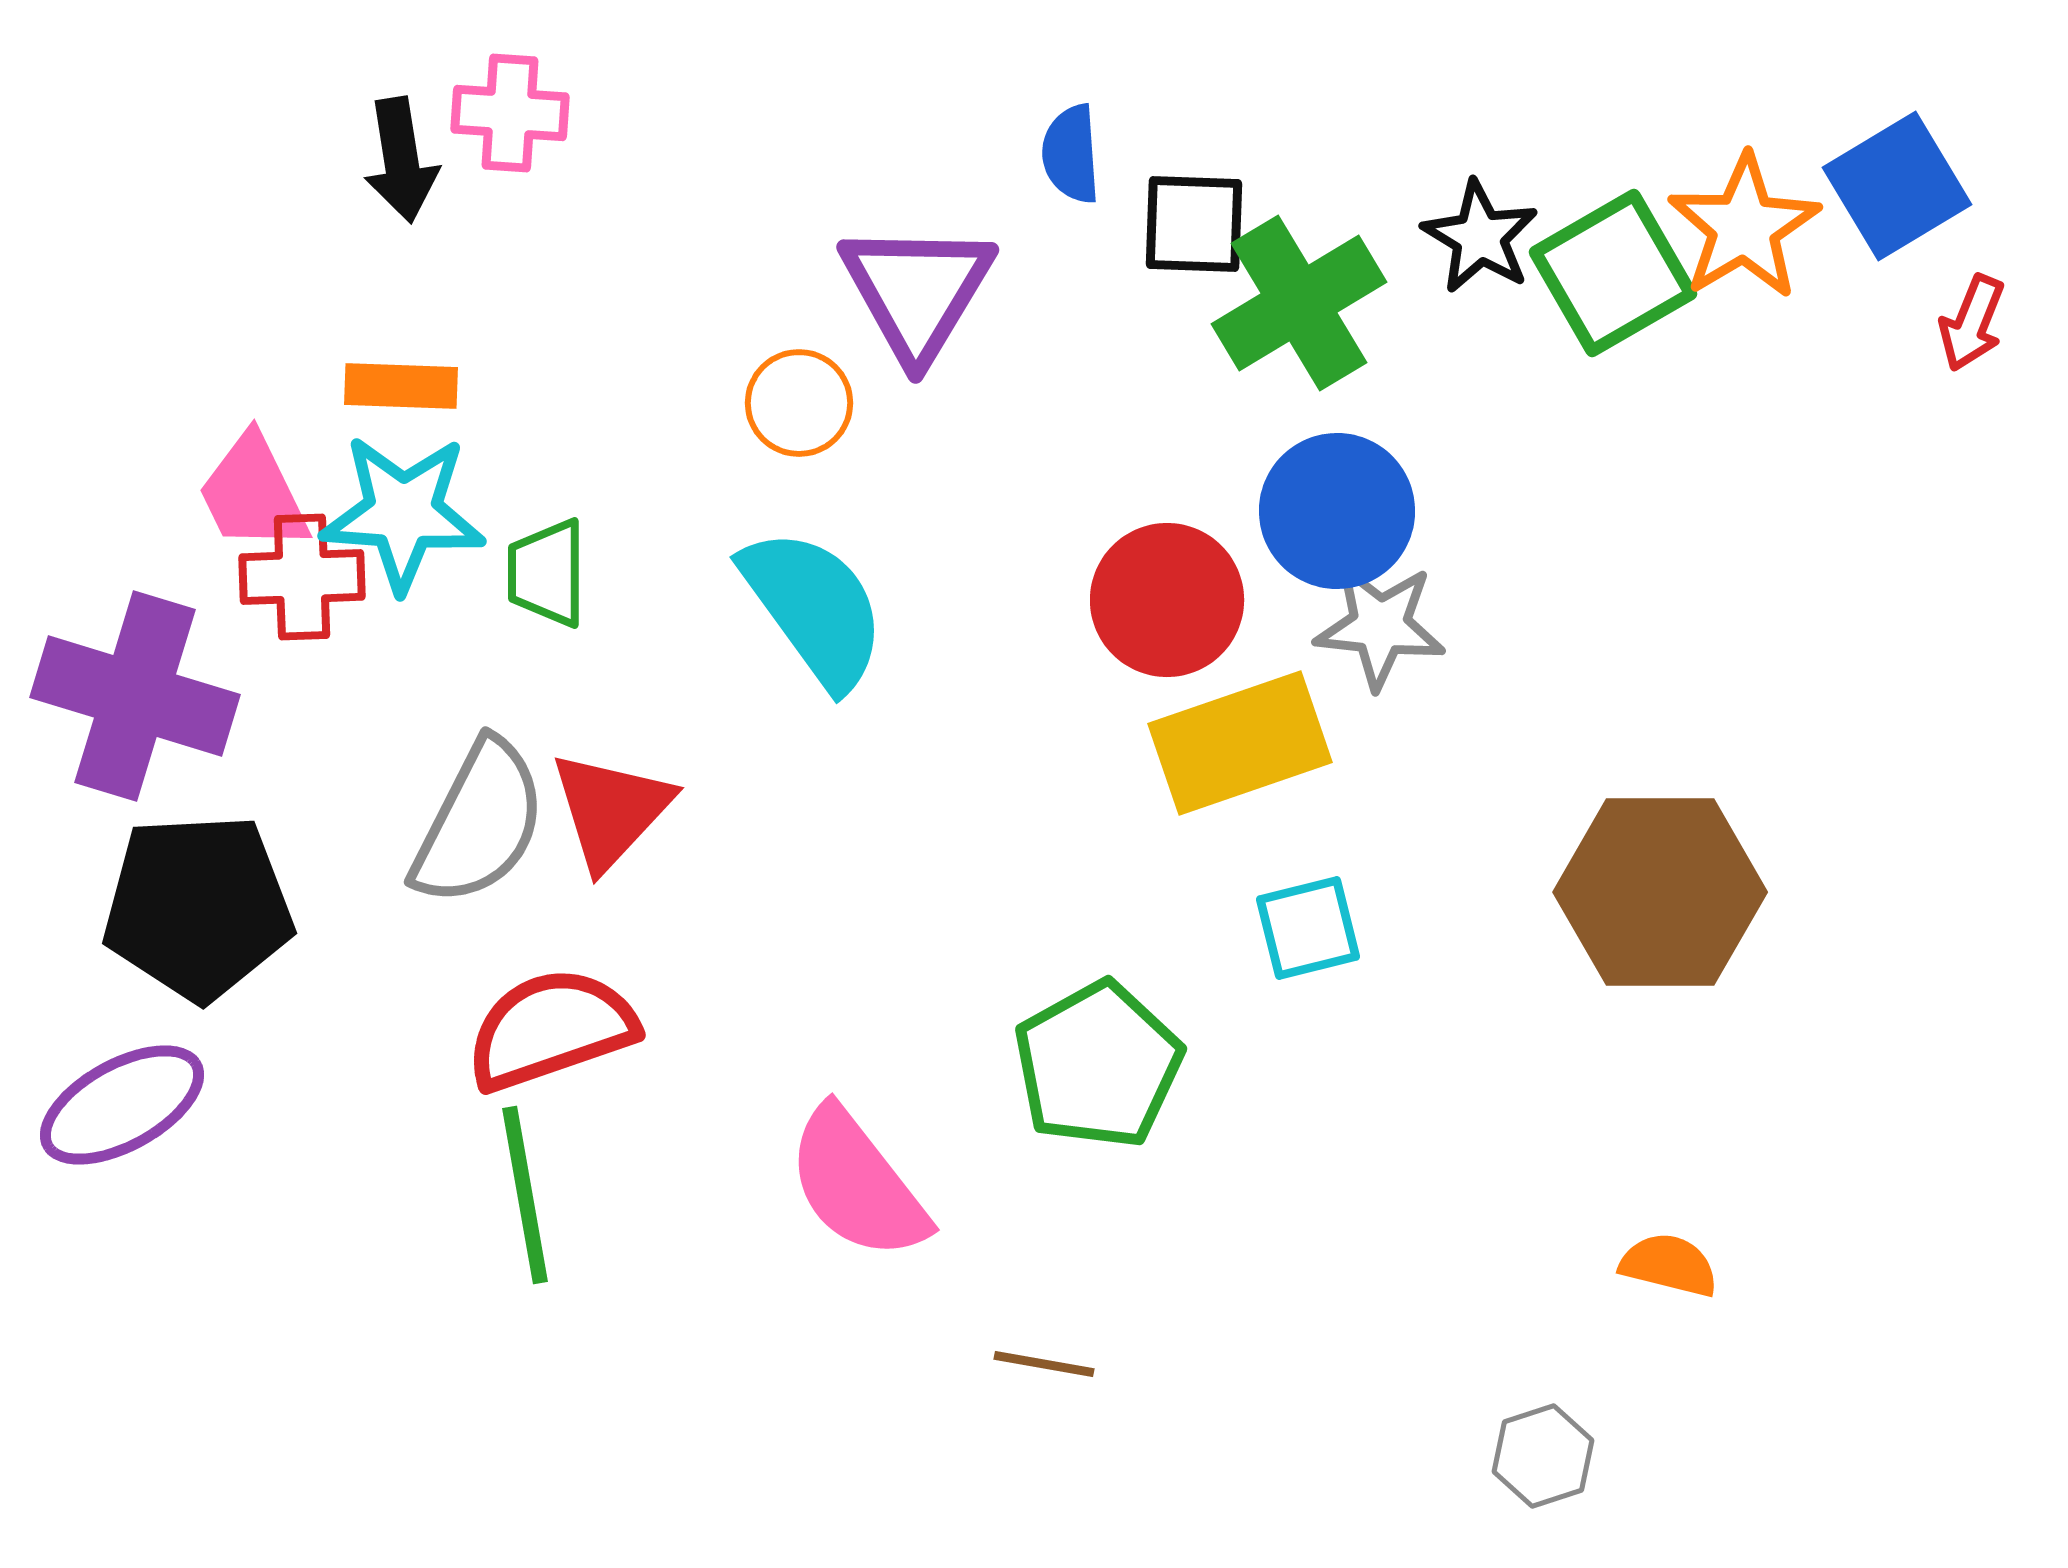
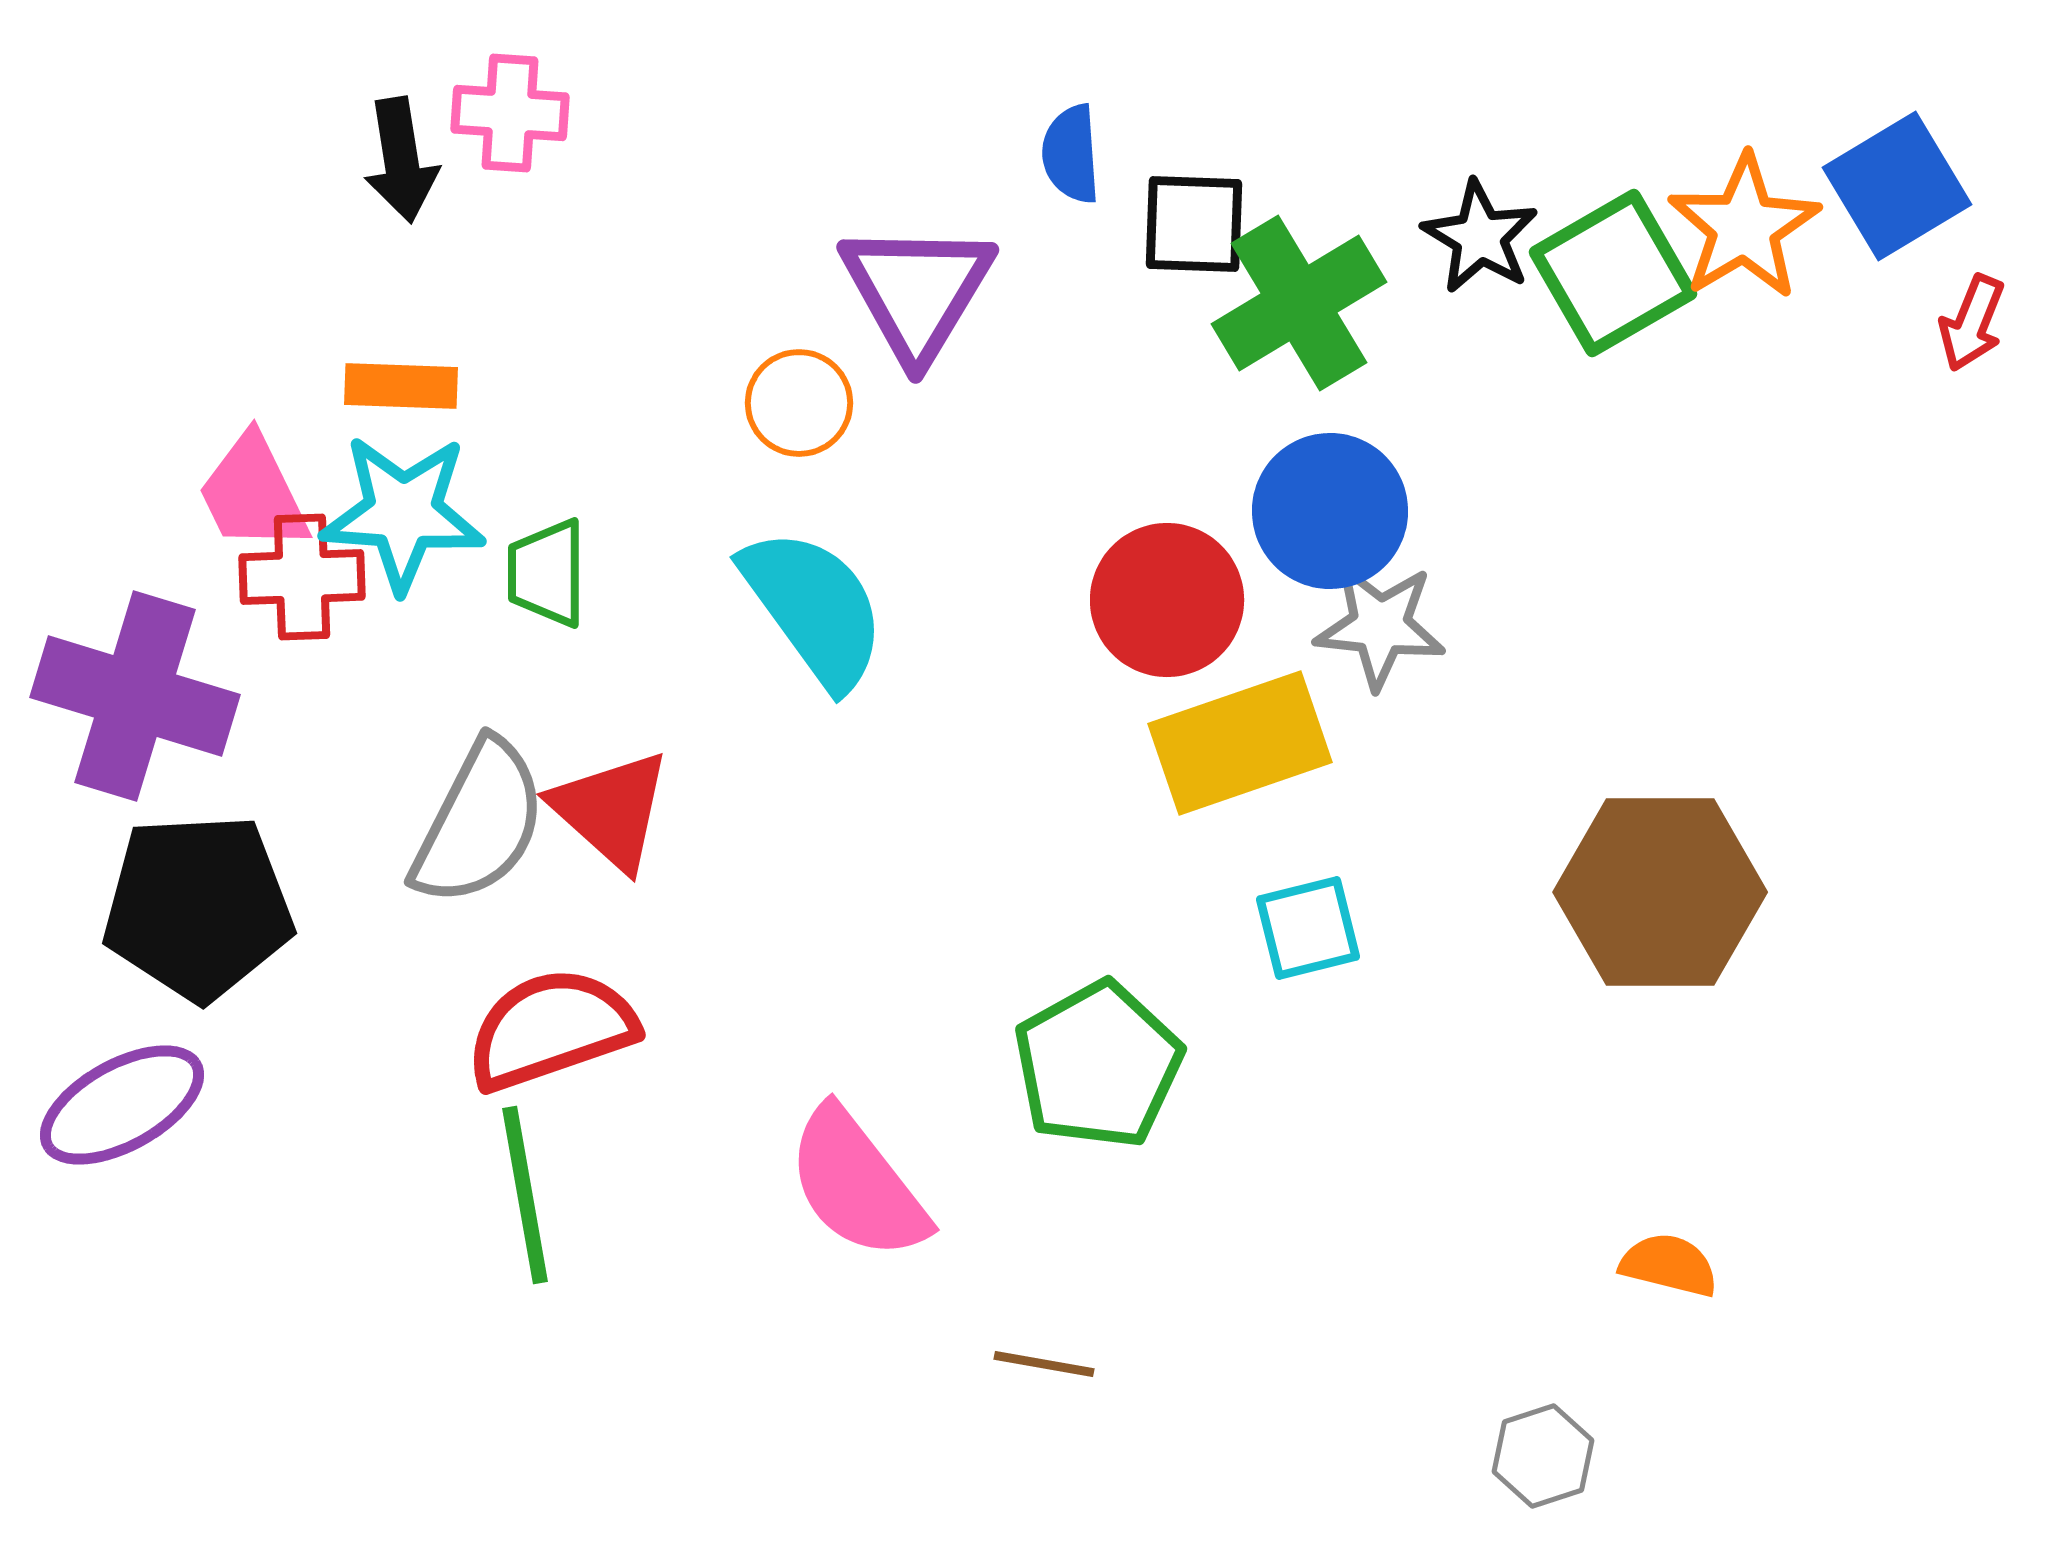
blue circle: moved 7 px left
red triangle: rotated 31 degrees counterclockwise
